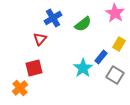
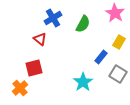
green semicircle: rotated 24 degrees counterclockwise
red triangle: rotated 32 degrees counterclockwise
yellow rectangle: moved 2 px up
cyan star: moved 14 px down
gray square: moved 3 px right, 1 px up
